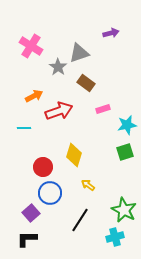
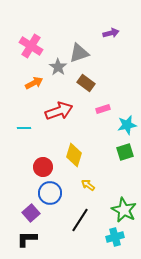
orange arrow: moved 13 px up
